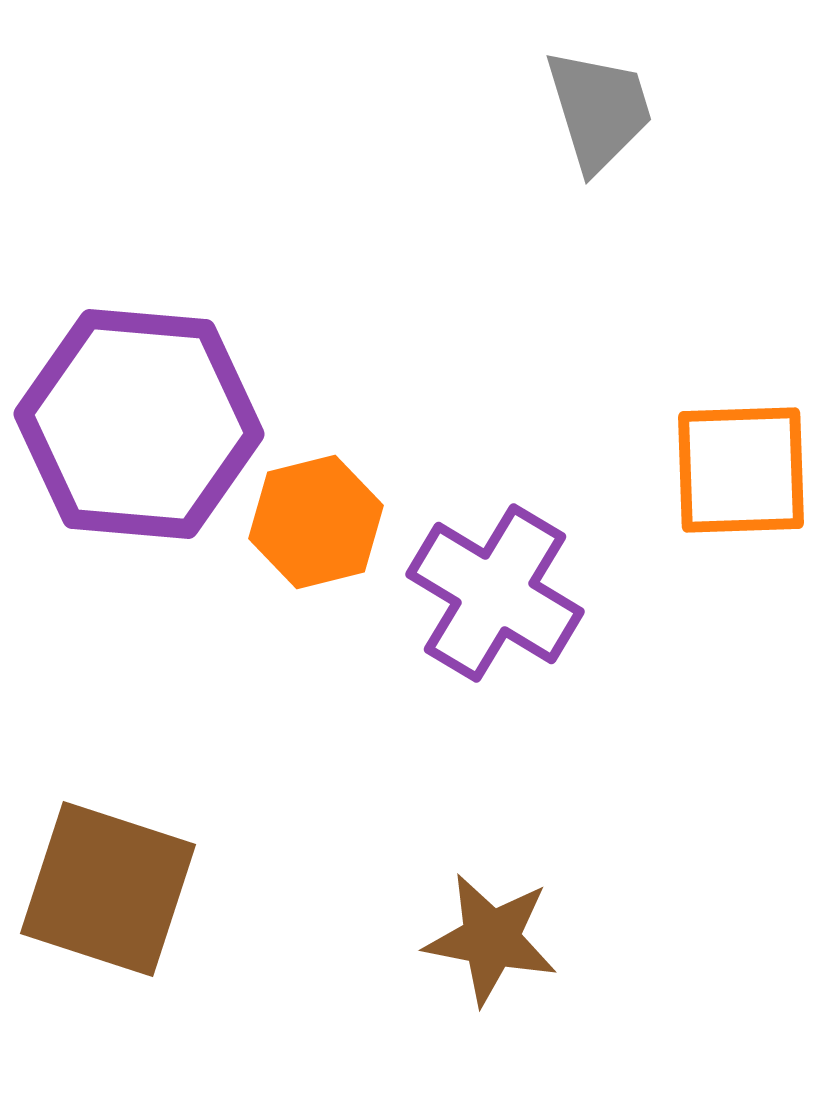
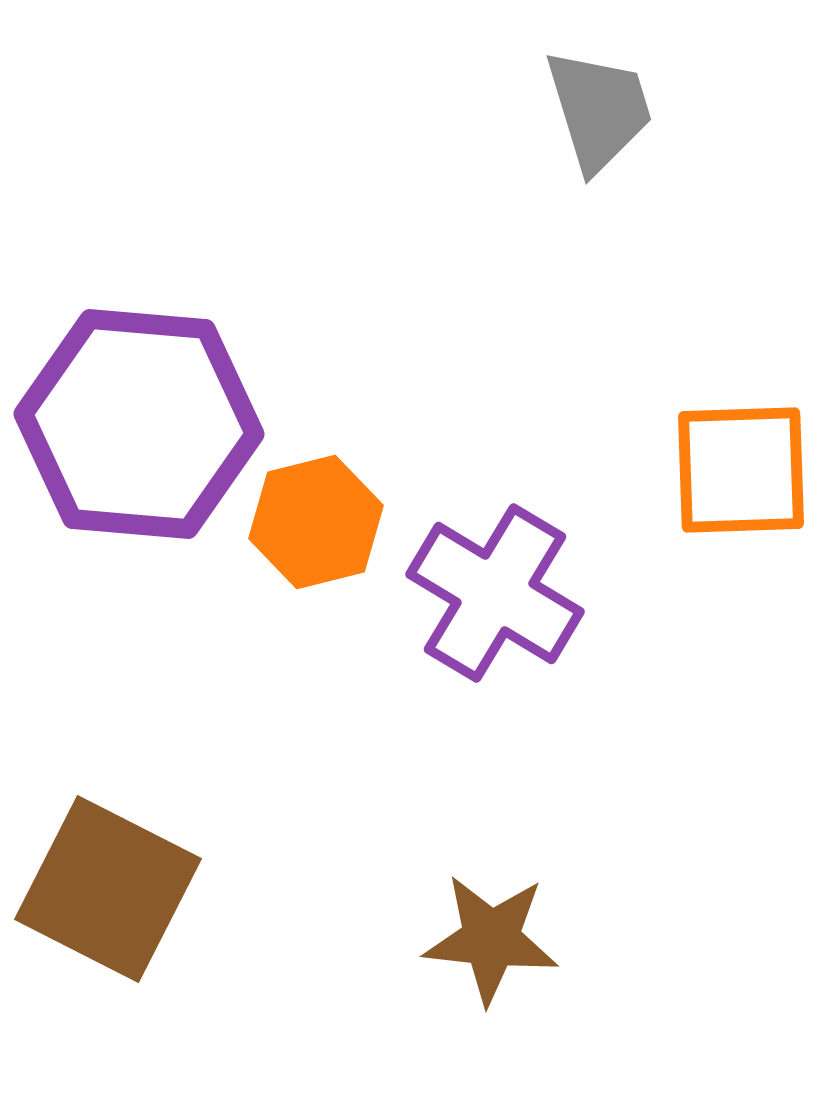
brown square: rotated 9 degrees clockwise
brown star: rotated 5 degrees counterclockwise
